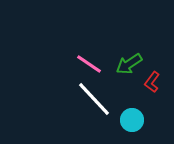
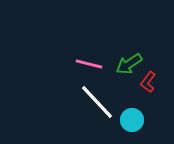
pink line: rotated 20 degrees counterclockwise
red L-shape: moved 4 px left
white line: moved 3 px right, 3 px down
